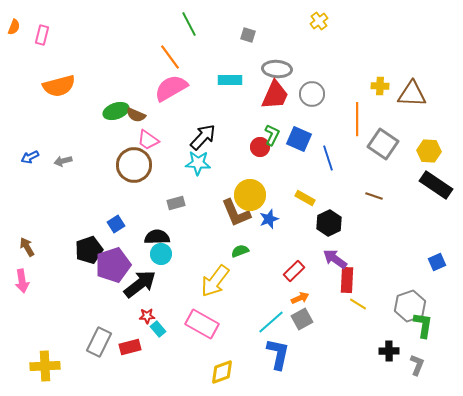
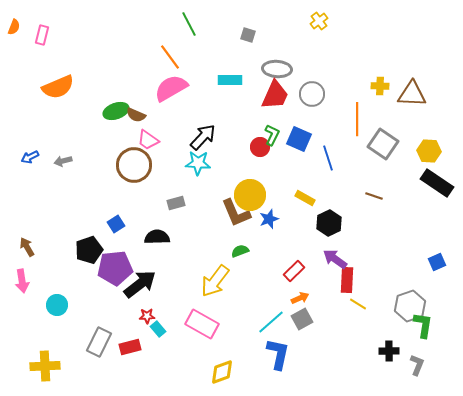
orange semicircle at (59, 86): moved 1 px left, 1 px down; rotated 8 degrees counterclockwise
black rectangle at (436, 185): moved 1 px right, 2 px up
cyan circle at (161, 254): moved 104 px left, 51 px down
purple pentagon at (113, 265): moved 2 px right, 3 px down; rotated 12 degrees clockwise
